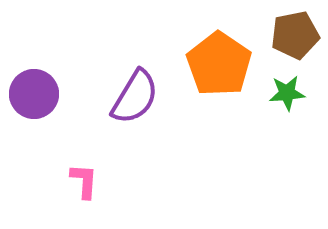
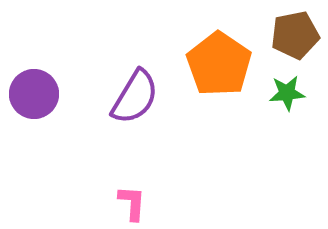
pink L-shape: moved 48 px right, 22 px down
